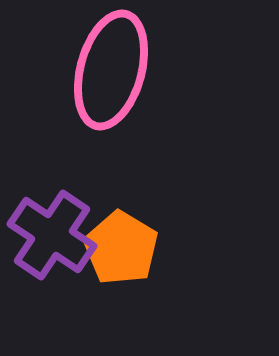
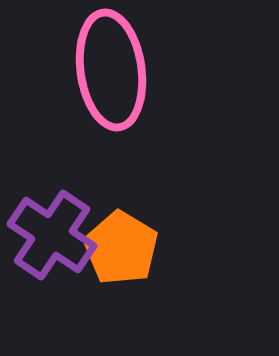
pink ellipse: rotated 23 degrees counterclockwise
